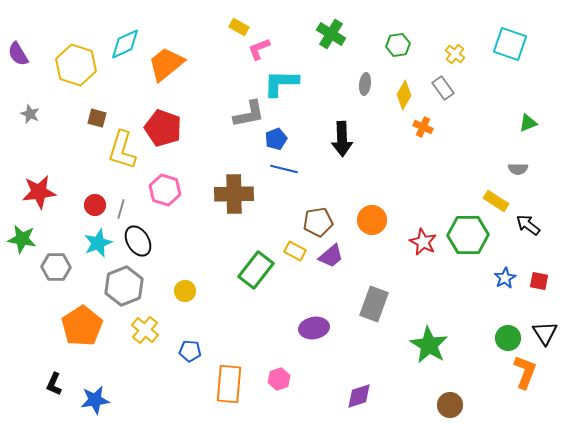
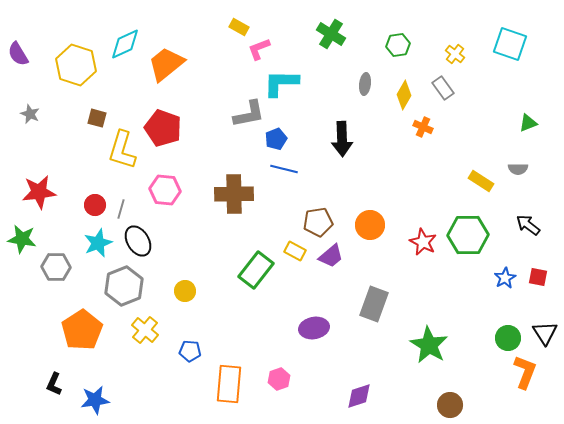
pink hexagon at (165, 190): rotated 12 degrees counterclockwise
yellow rectangle at (496, 201): moved 15 px left, 20 px up
orange circle at (372, 220): moved 2 px left, 5 px down
red square at (539, 281): moved 1 px left, 4 px up
orange pentagon at (82, 326): moved 4 px down
